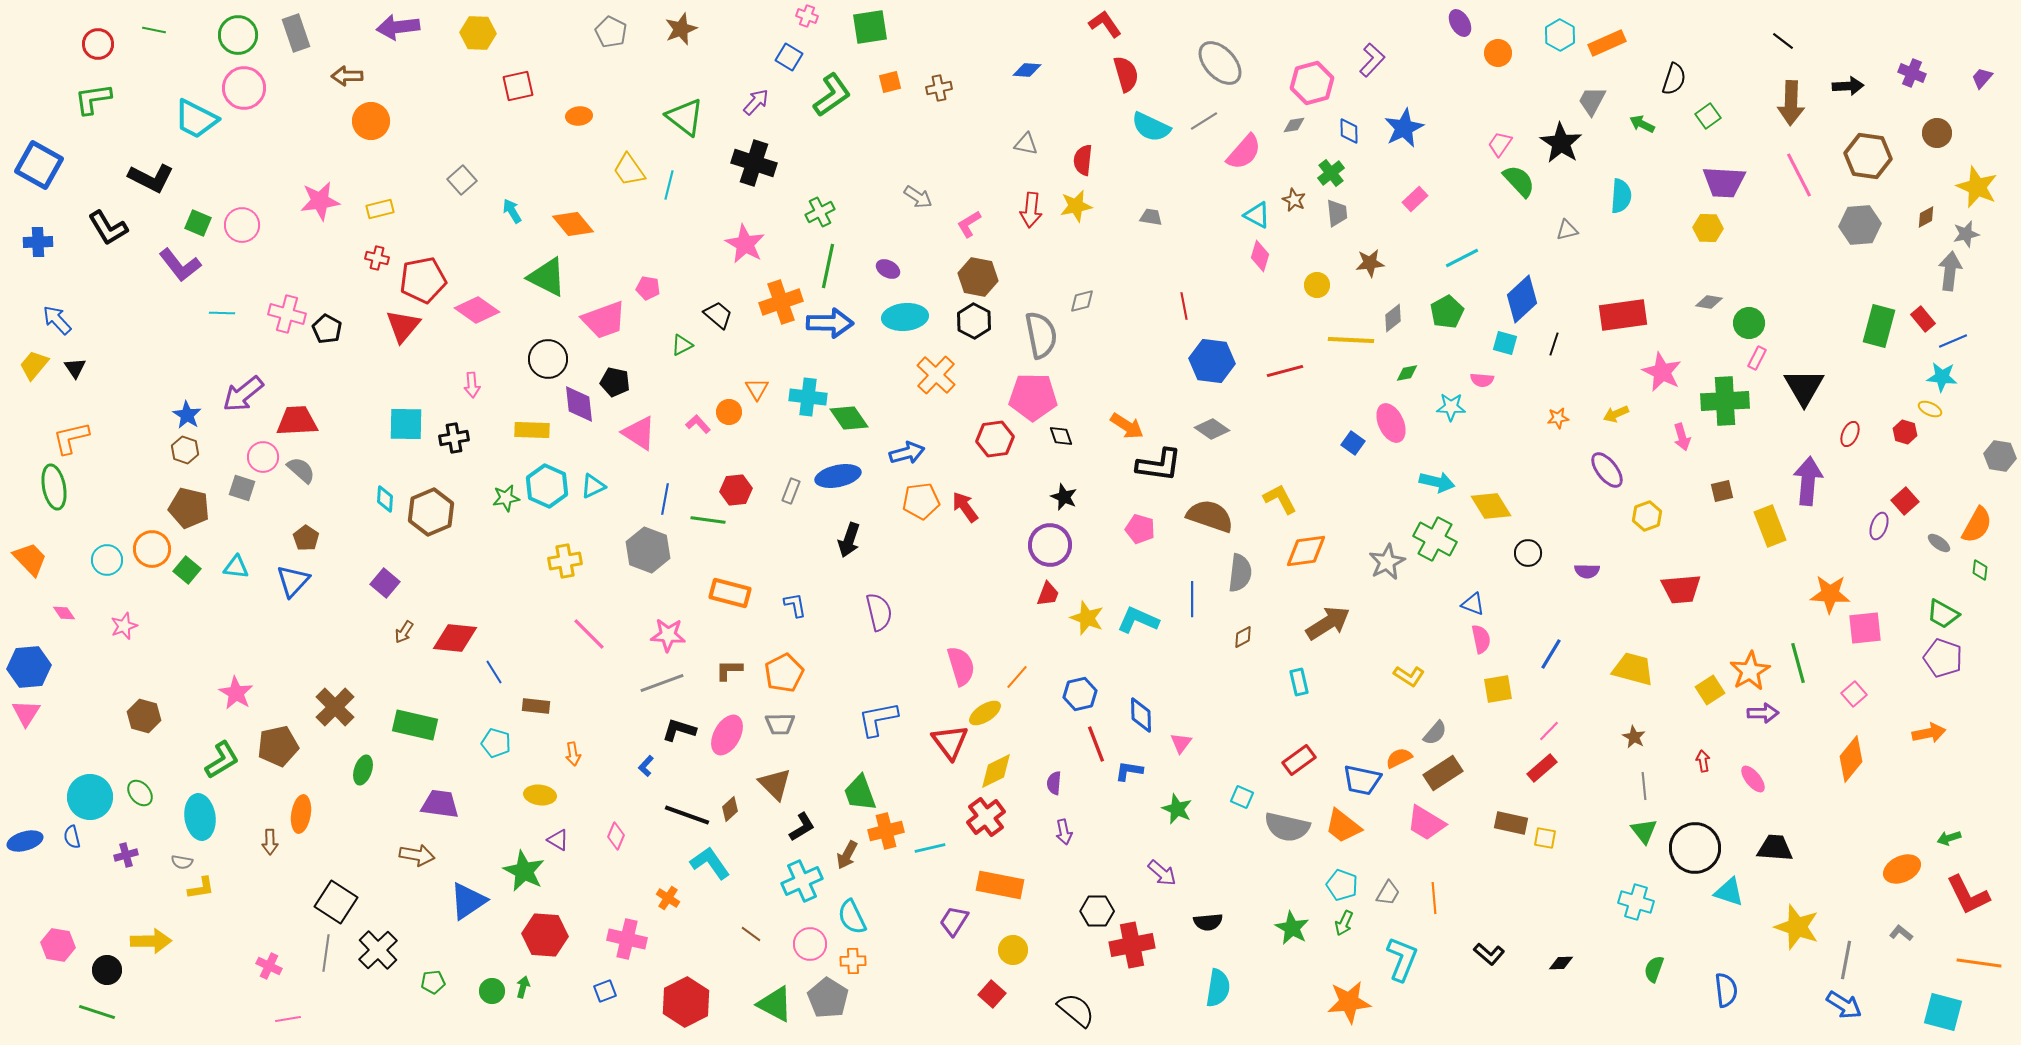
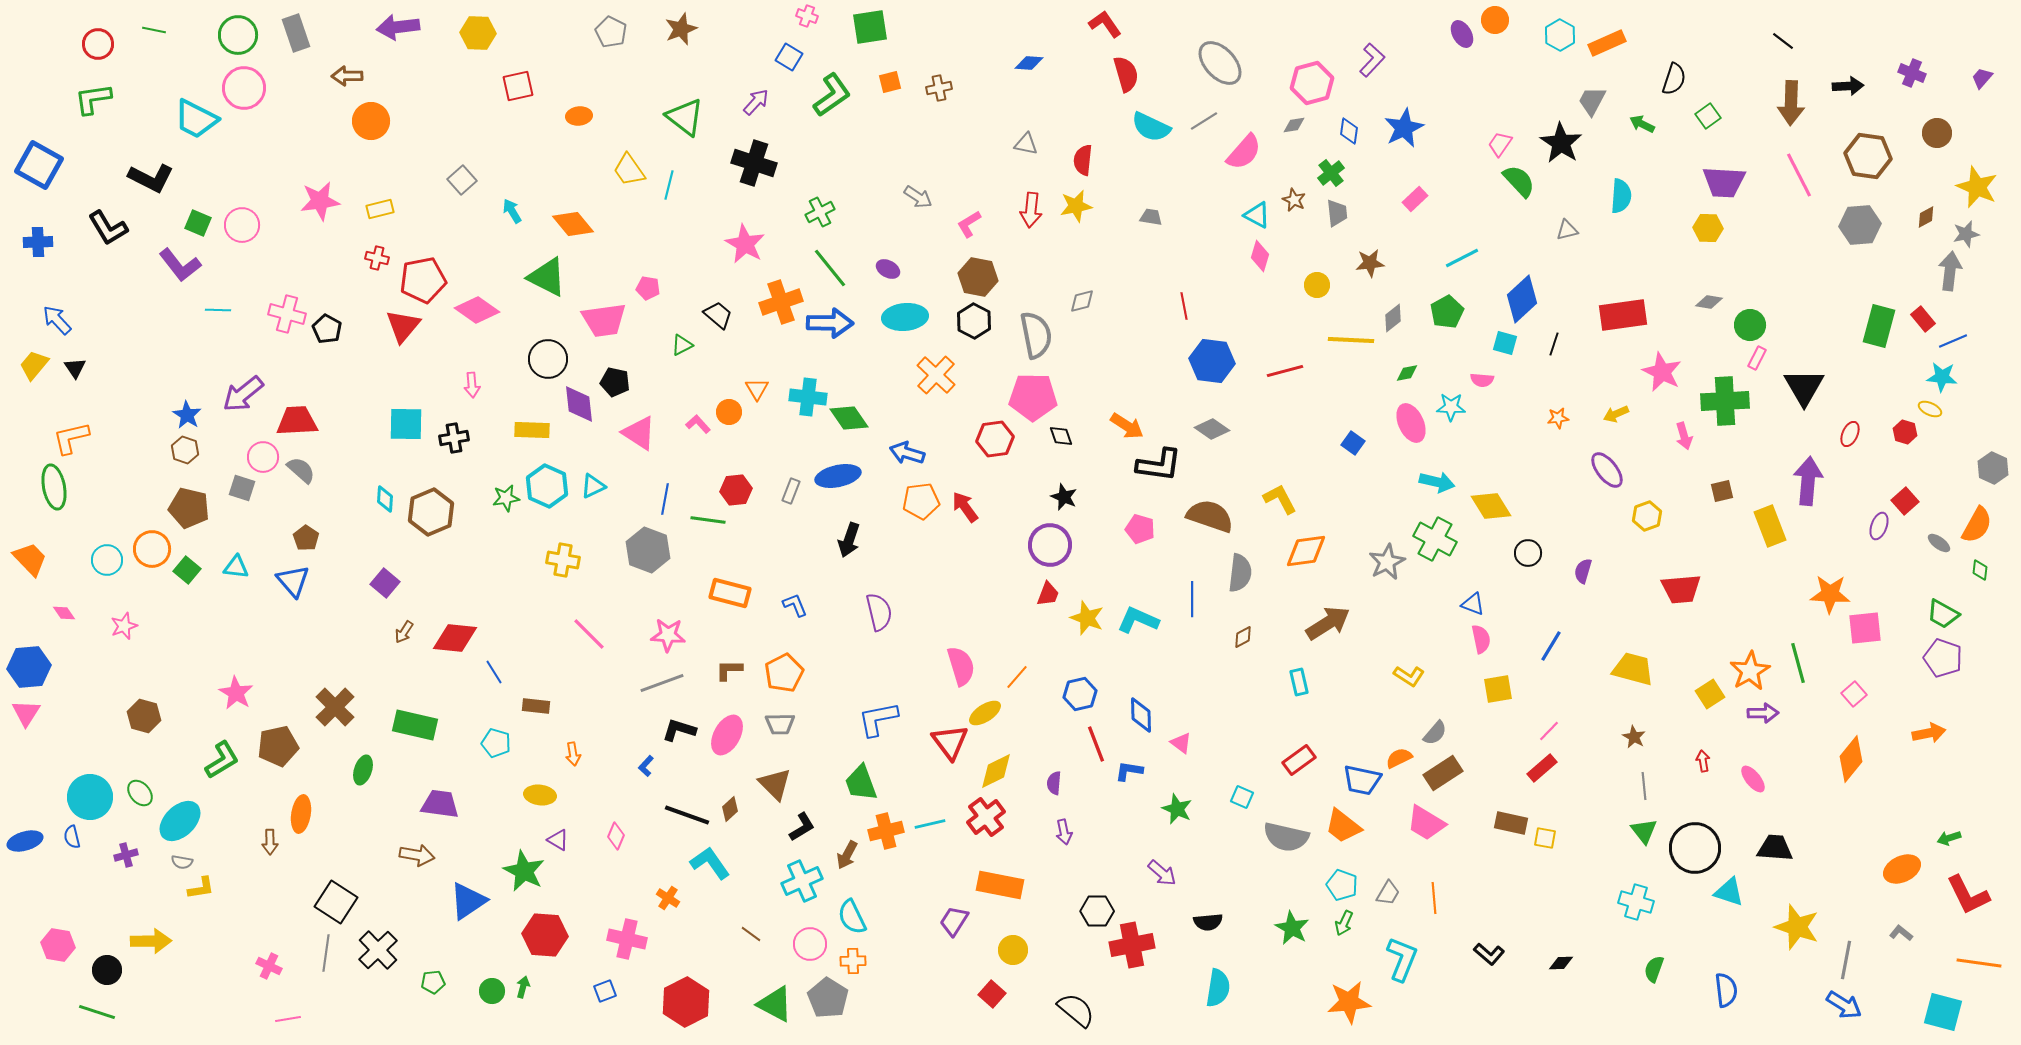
purple ellipse at (1460, 23): moved 2 px right, 11 px down
orange circle at (1498, 53): moved 3 px left, 33 px up
blue diamond at (1027, 70): moved 2 px right, 7 px up
blue diamond at (1349, 131): rotated 8 degrees clockwise
green line at (828, 266): moved 2 px right, 2 px down; rotated 51 degrees counterclockwise
cyan line at (222, 313): moved 4 px left, 3 px up
pink trapezoid at (604, 320): rotated 12 degrees clockwise
green circle at (1749, 323): moved 1 px right, 2 px down
gray semicircle at (1041, 335): moved 5 px left
pink ellipse at (1391, 423): moved 20 px right
pink arrow at (1682, 437): moved 2 px right, 1 px up
blue arrow at (907, 453): rotated 148 degrees counterclockwise
gray hexagon at (2000, 456): moved 7 px left, 12 px down; rotated 16 degrees clockwise
yellow cross at (565, 561): moved 2 px left, 1 px up; rotated 20 degrees clockwise
purple semicircle at (1587, 571): moved 4 px left; rotated 105 degrees clockwise
blue triangle at (293, 581): rotated 24 degrees counterclockwise
blue L-shape at (795, 605): rotated 12 degrees counterclockwise
blue line at (1551, 654): moved 8 px up
yellow square at (1710, 690): moved 4 px down
pink triangle at (1181, 743): rotated 30 degrees counterclockwise
green trapezoid at (860, 793): moved 1 px right, 10 px up
cyan ellipse at (200, 817): moved 20 px left, 4 px down; rotated 54 degrees clockwise
gray semicircle at (1287, 827): moved 1 px left, 10 px down
cyan line at (930, 848): moved 24 px up
